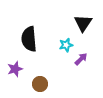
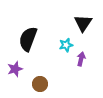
black semicircle: moved 1 px left; rotated 25 degrees clockwise
purple arrow: rotated 32 degrees counterclockwise
